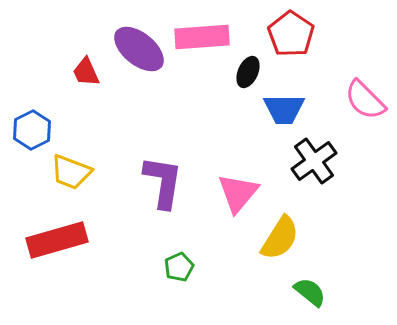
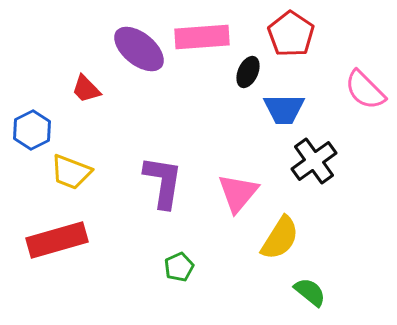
red trapezoid: moved 17 px down; rotated 20 degrees counterclockwise
pink semicircle: moved 10 px up
